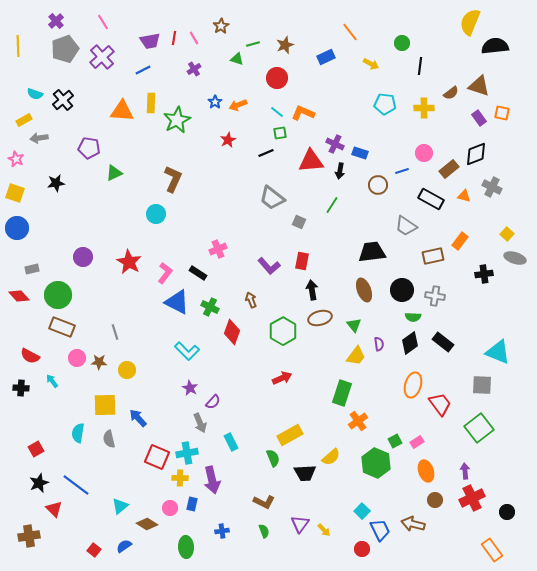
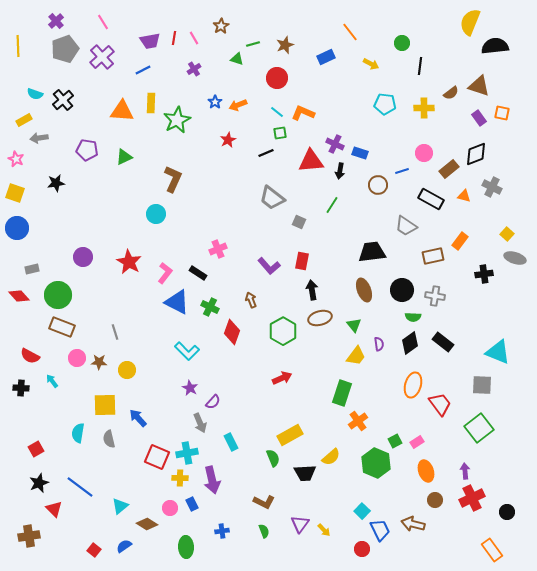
purple pentagon at (89, 148): moved 2 px left, 2 px down
green triangle at (114, 173): moved 10 px right, 16 px up
blue line at (76, 485): moved 4 px right, 2 px down
blue rectangle at (192, 504): rotated 40 degrees counterclockwise
